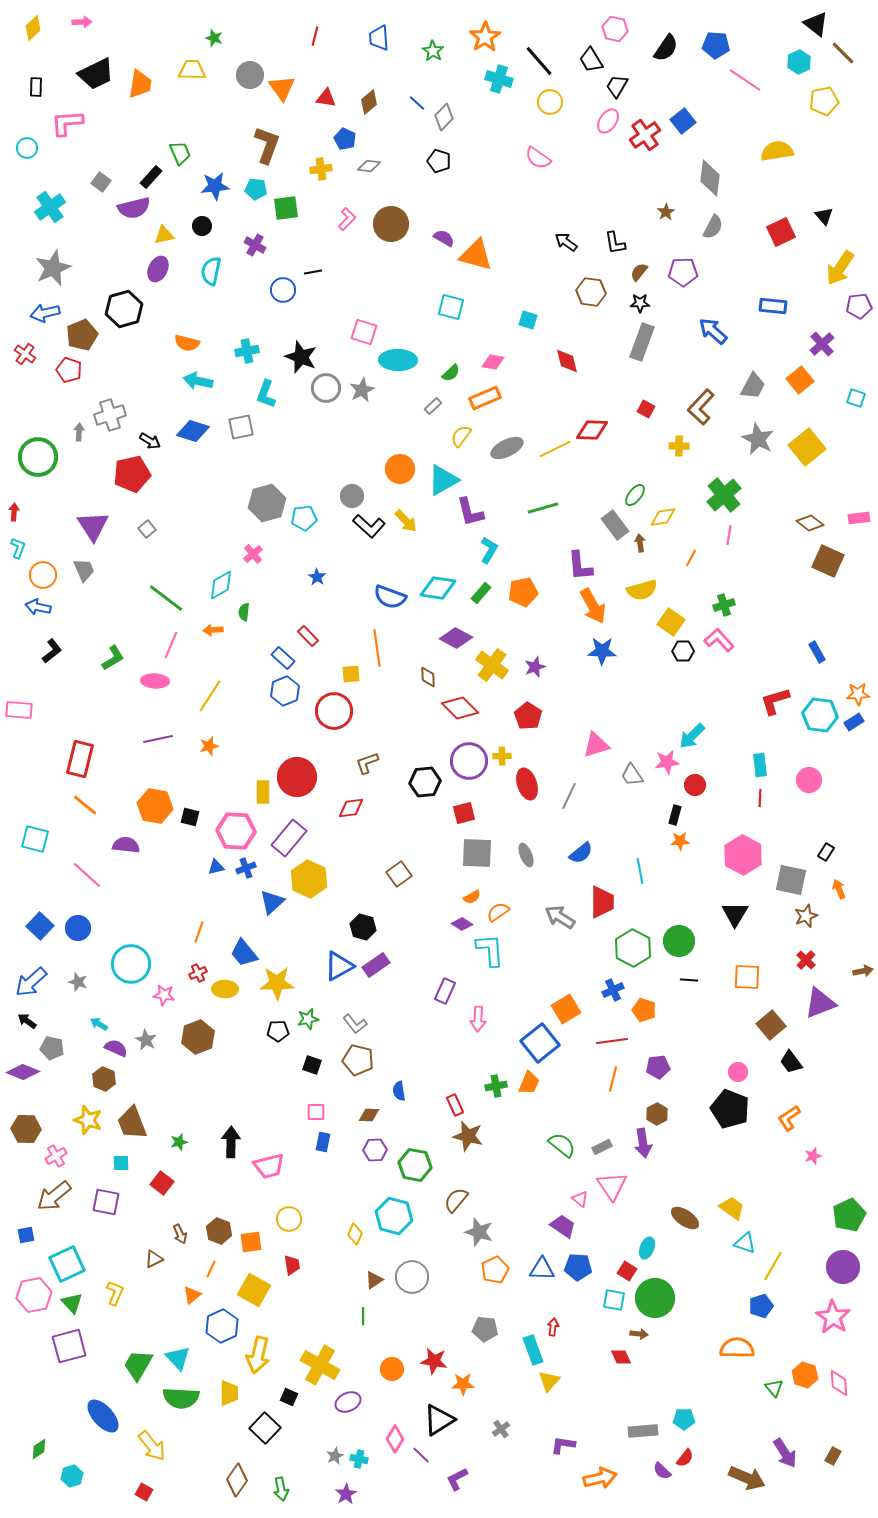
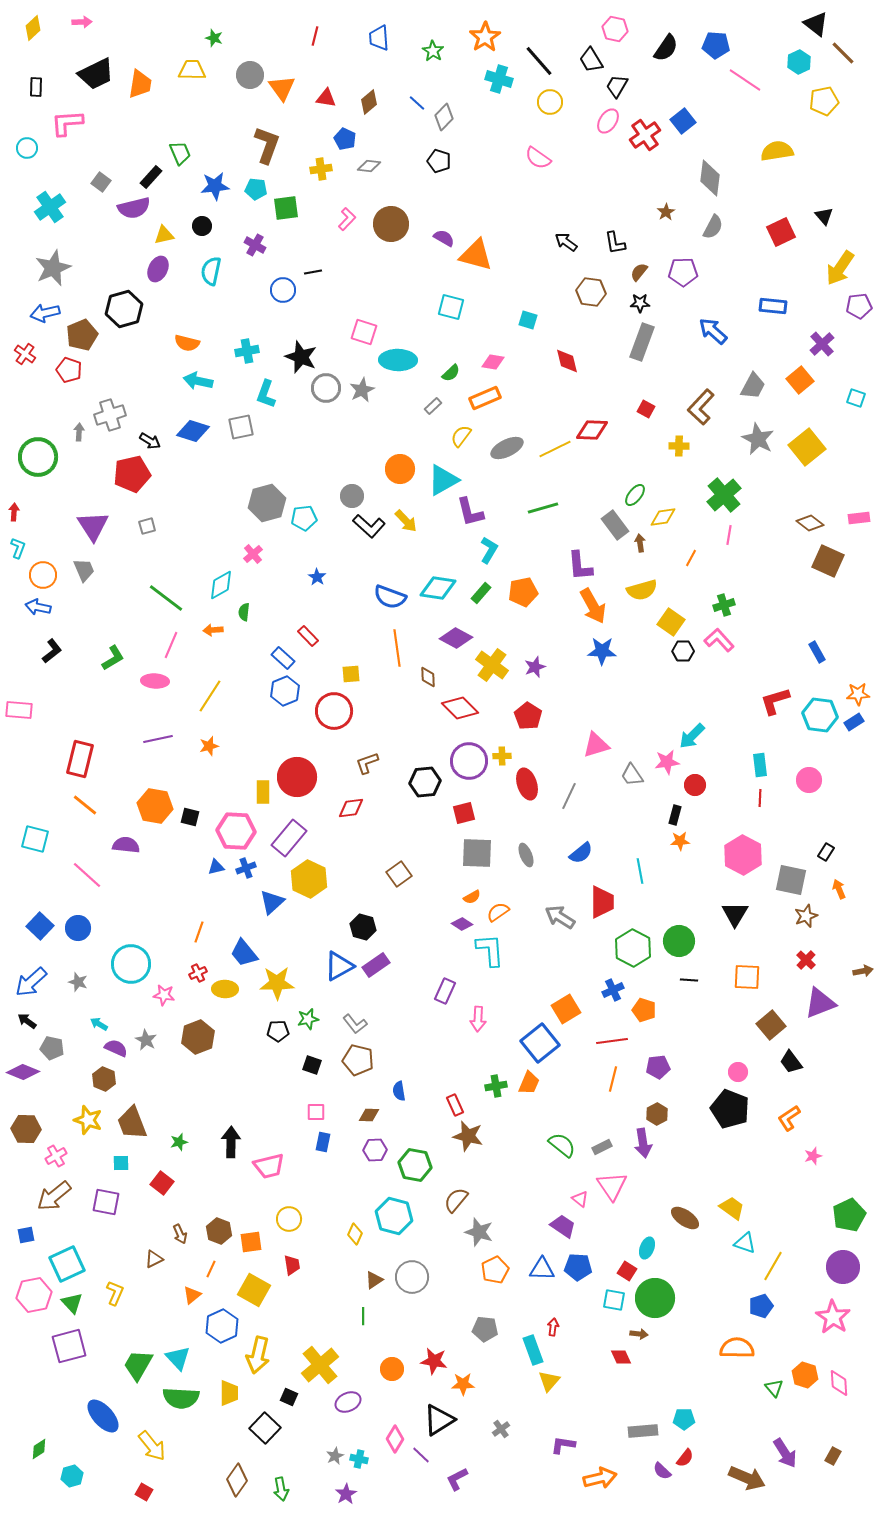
gray square at (147, 529): moved 3 px up; rotated 24 degrees clockwise
orange line at (377, 648): moved 20 px right
yellow cross at (320, 1365): rotated 21 degrees clockwise
